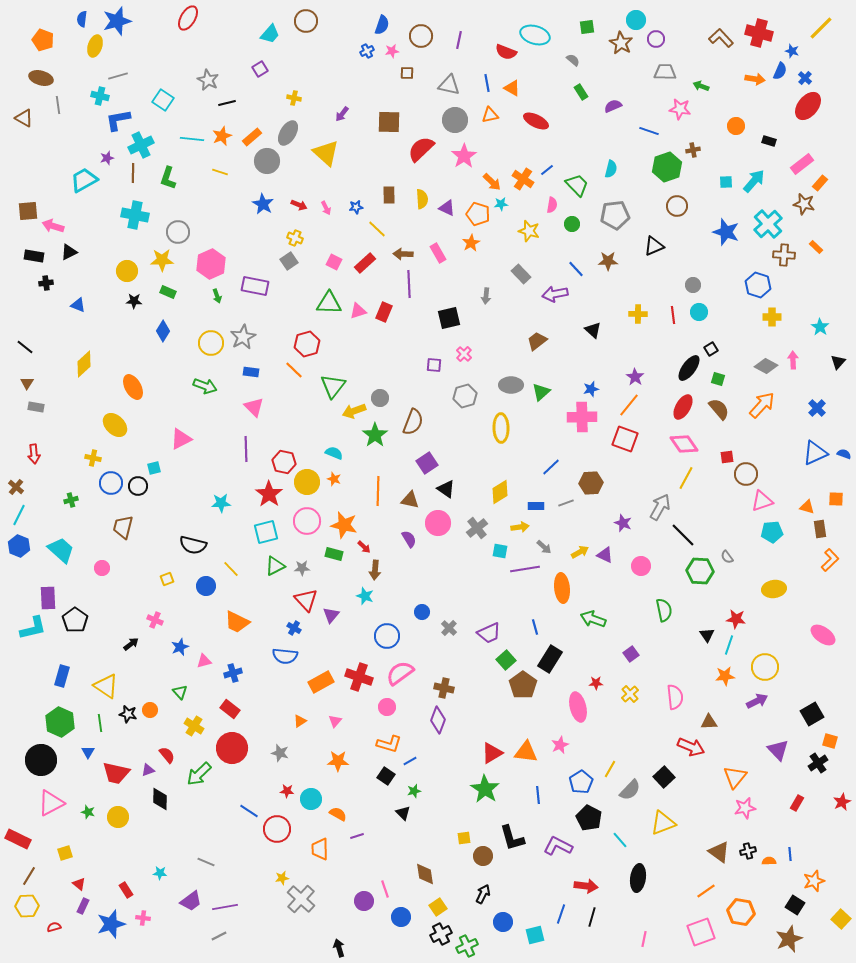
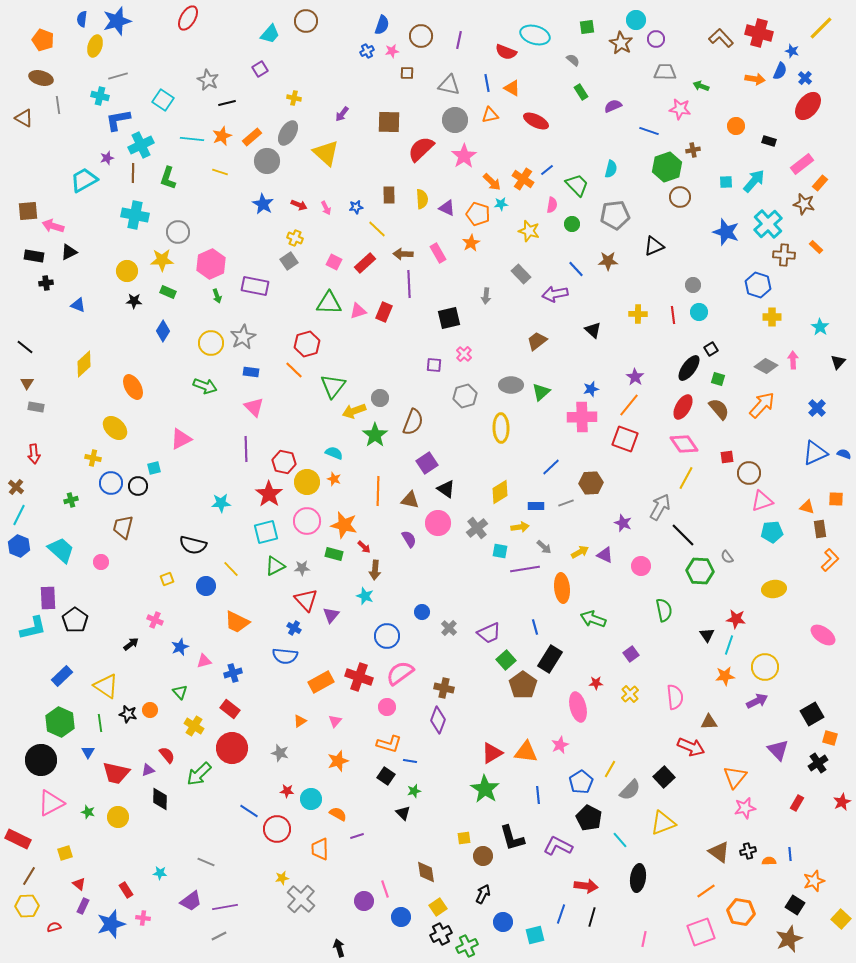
brown circle at (677, 206): moved 3 px right, 9 px up
yellow ellipse at (115, 425): moved 3 px down
brown circle at (746, 474): moved 3 px right, 1 px up
pink circle at (102, 568): moved 1 px left, 6 px up
blue rectangle at (62, 676): rotated 30 degrees clockwise
orange square at (830, 741): moved 3 px up
orange star at (338, 761): rotated 20 degrees counterclockwise
blue line at (410, 761): rotated 40 degrees clockwise
brown diamond at (425, 874): moved 1 px right, 2 px up
